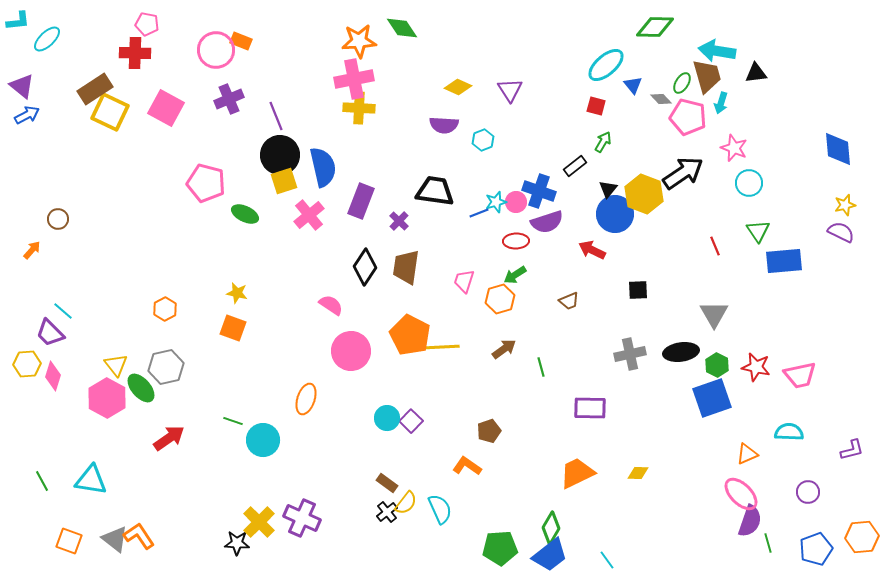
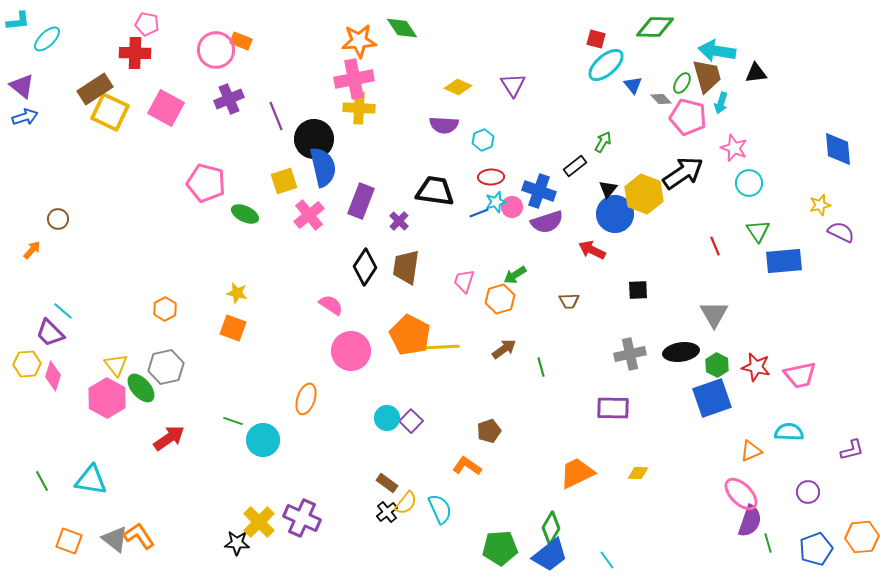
purple triangle at (510, 90): moved 3 px right, 5 px up
red square at (596, 106): moved 67 px up
blue arrow at (27, 115): moved 2 px left, 2 px down; rotated 10 degrees clockwise
black circle at (280, 155): moved 34 px right, 16 px up
pink circle at (516, 202): moved 4 px left, 5 px down
yellow star at (845, 205): moved 25 px left
red ellipse at (516, 241): moved 25 px left, 64 px up
brown trapezoid at (569, 301): rotated 20 degrees clockwise
purple rectangle at (590, 408): moved 23 px right
orange triangle at (747, 454): moved 4 px right, 3 px up
